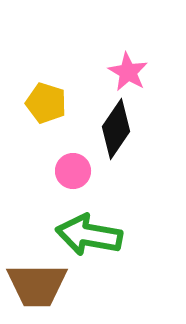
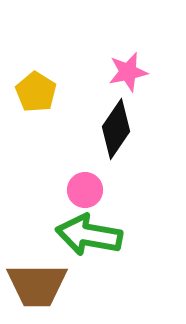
pink star: rotated 30 degrees clockwise
yellow pentagon: moved 10 px left, 11 px up; rotated 15 degrees clockwise
pink circle: moved 12 px right, 19 px down
